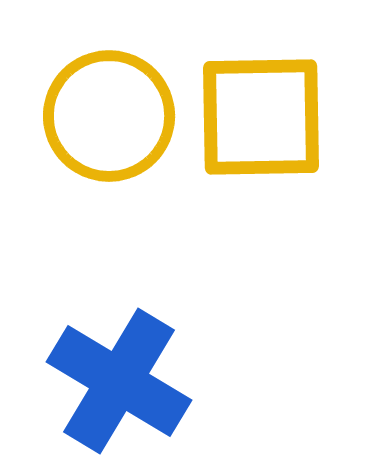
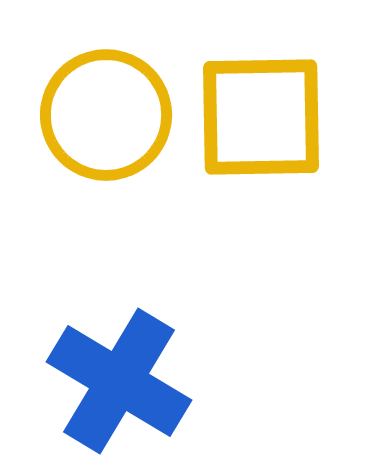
yellow circle: moved 3 px left, 1 px up
